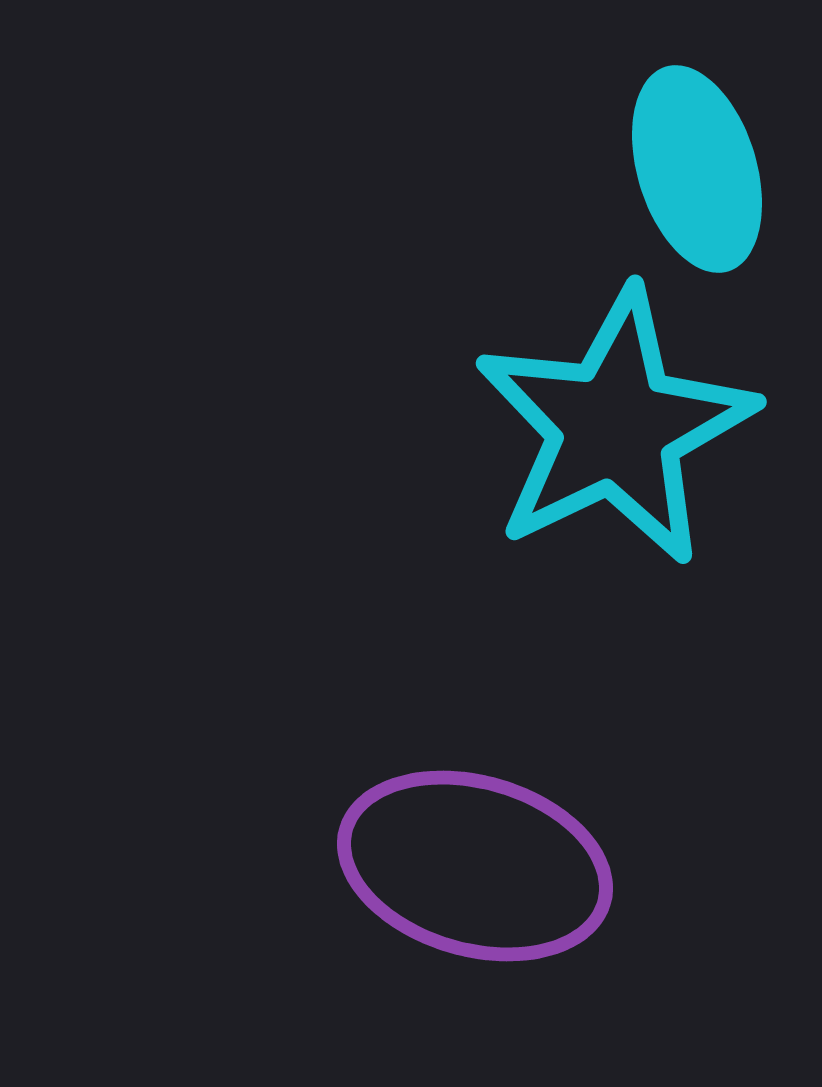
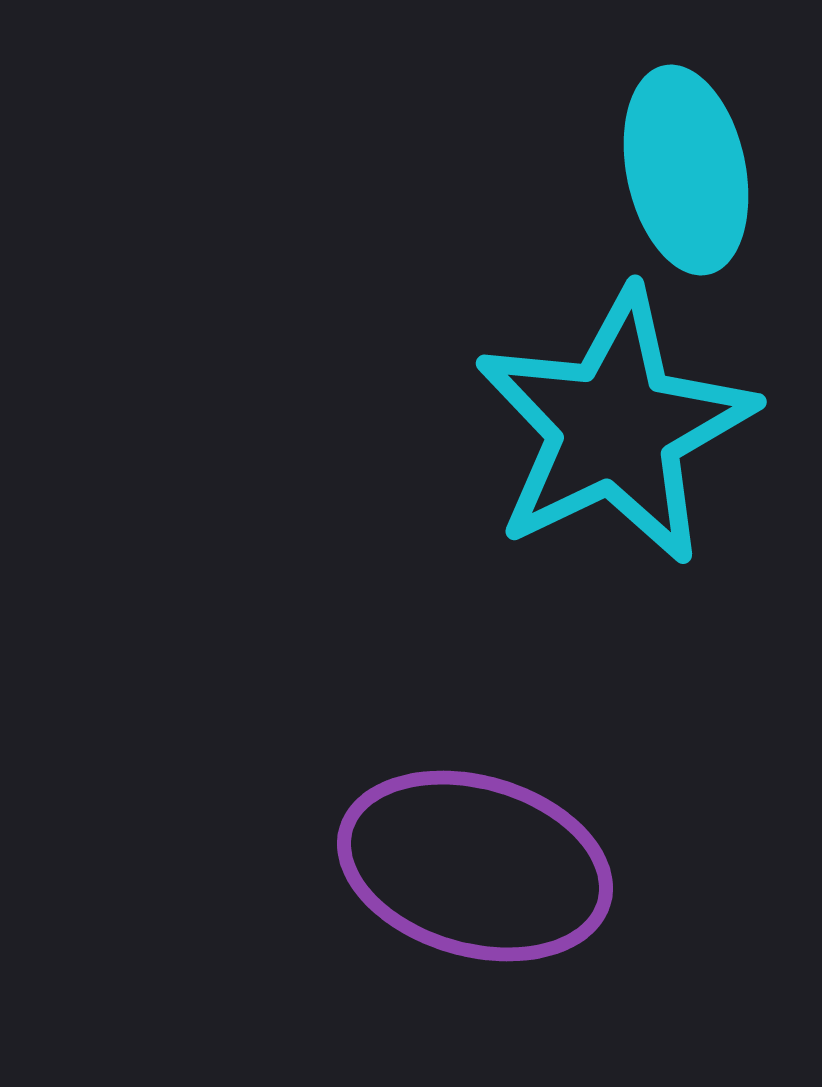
cyan ellipse: moved 11 px left, 1 px down; rotated 5 degrees clockwise
